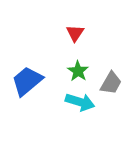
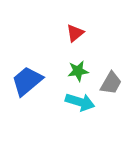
red triangle: rotated 18 degrees clockwise
green star: rotated 30 degrees clockwise
